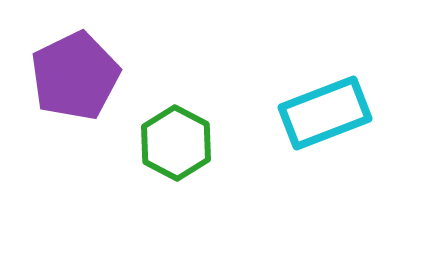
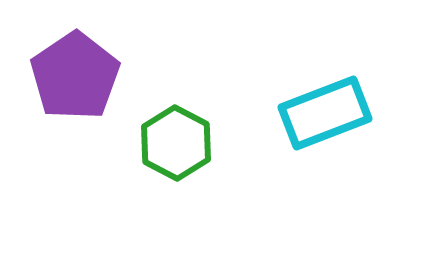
purple pentagon: rotated 8 degrees counterclockwise
